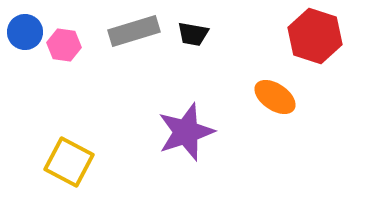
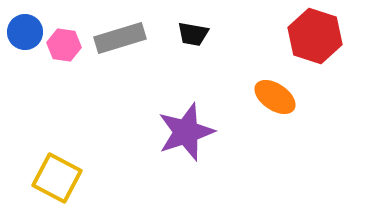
gray rectangle: moved 14 px left, 7 px down
yellow square: moved 12 px left, 16 px down
